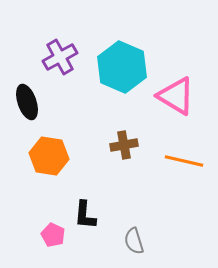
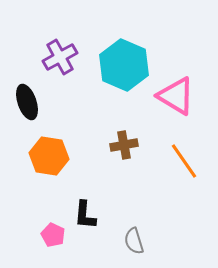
cyan hexagon: moved 2 px right, 2 px up
orange line: rotated 42 degrees clockwise
